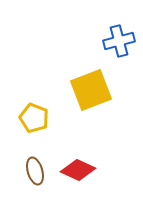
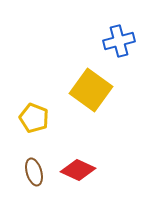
yellow square: rotated 33 degrees counterclockwise
brown ellipse: moved 1 px left, 1 px down
